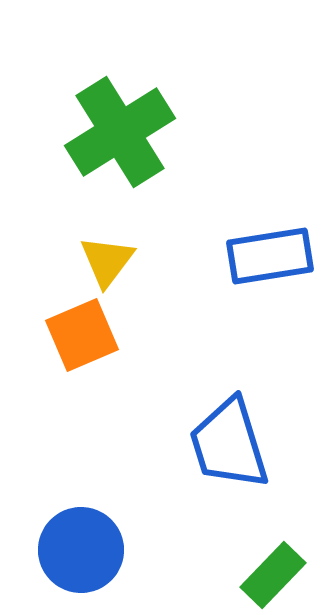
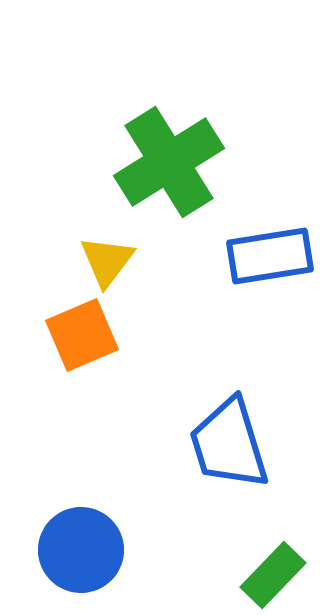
green cross: moved 49 px right, 30 px down
